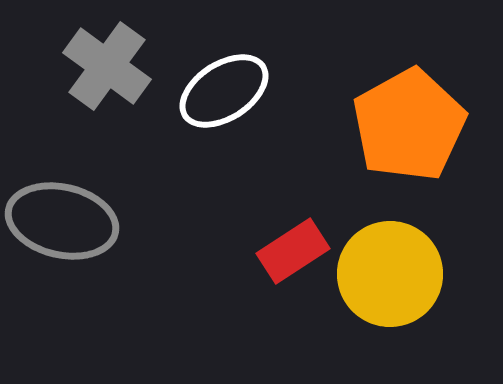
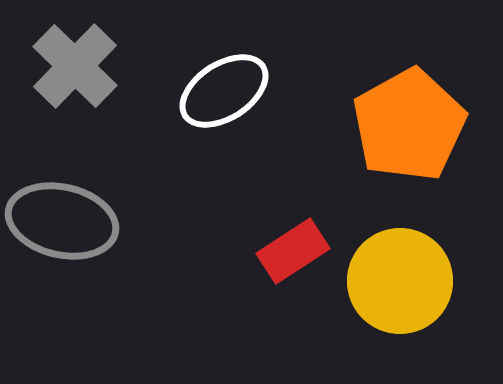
gray cross: moved 32 px left; rotated 8 degrees clockwise
yellow circle: moved 10 px right, 7 px down
